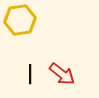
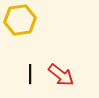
red arrow: moved 1 px left, 1 px down
